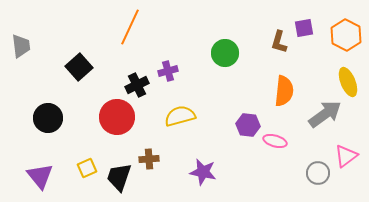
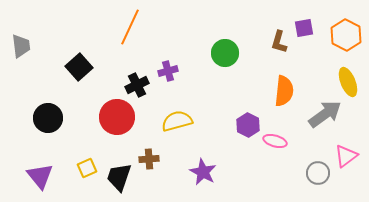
yellow semicircle: moved 3 px left, 5 px down
purple hexagon: rotated 20 degrees clockwise
purple star: rotated 16 degrees clockwise
